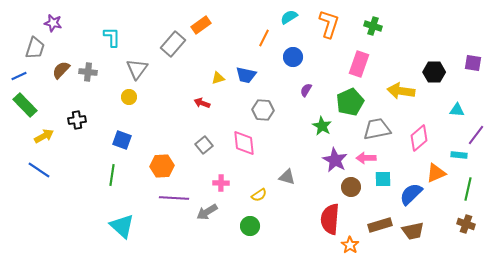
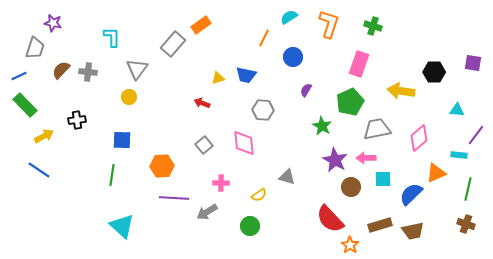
blue square at (122, 140): rotated 18 degrees counterclockwise
red semicircle at (330, 219): rotated 48 degrees counterclockwise
